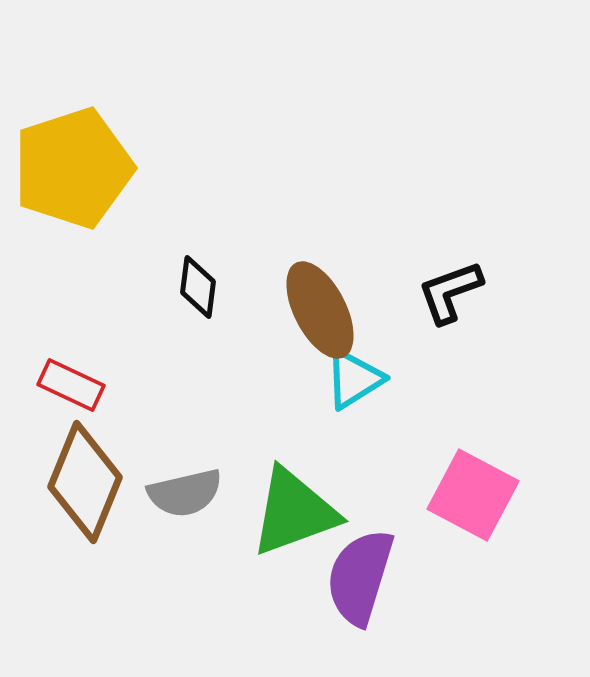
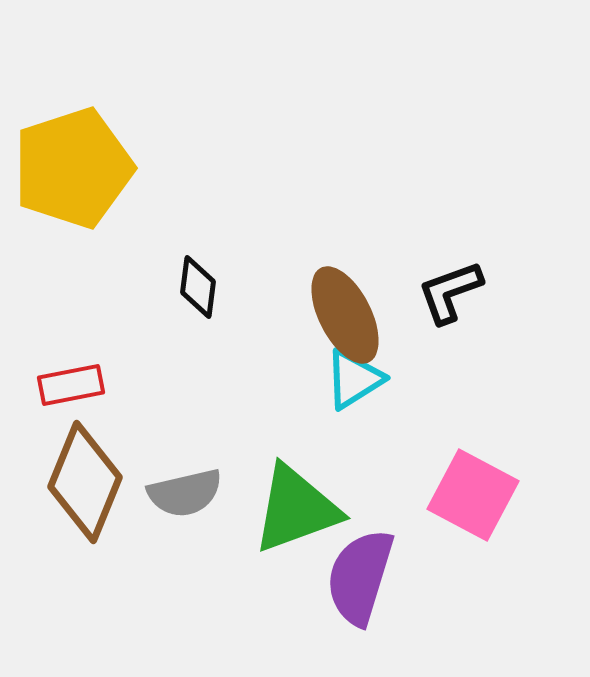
brown ellipse: moved 25 px right, 5 px down
red rectangle: rotated 36 degrees counterclockwise
green triangle: moved 2 px right, 3 px up
